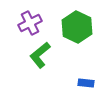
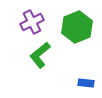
purple cross: moved 2 px right, 1 px up
green hexagon: rotated 12 degrees clockwise
